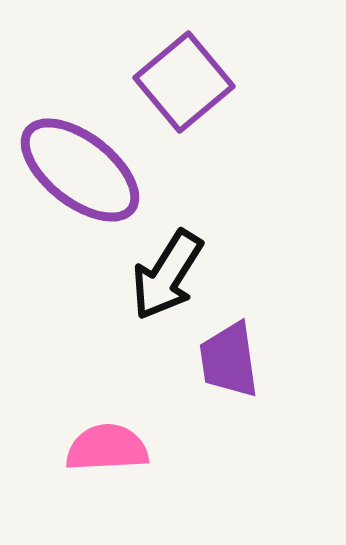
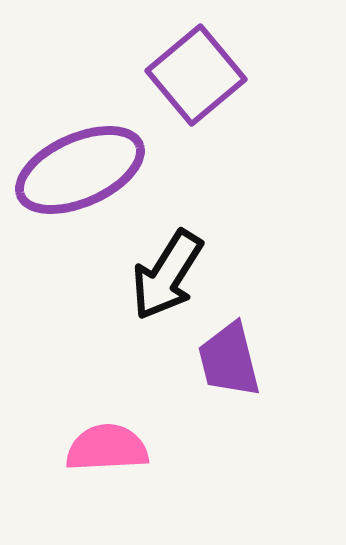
purple square: moved 12 px right, 7 px up
purple ellipse: rotated 62 degrees counterclockwise
purple trapezoid: rotated 6 degrees counterclockwise
